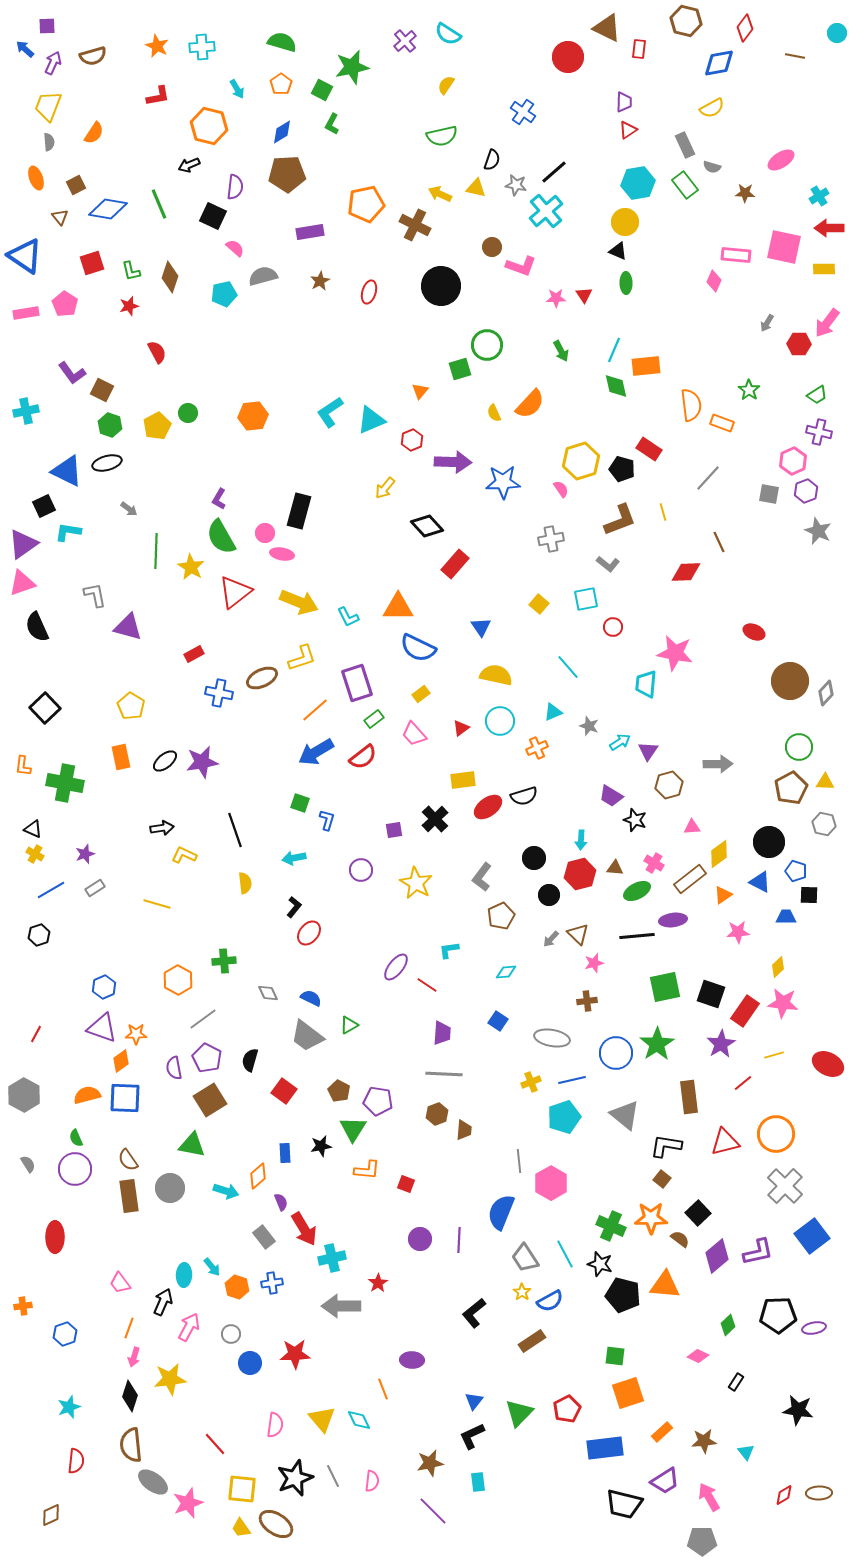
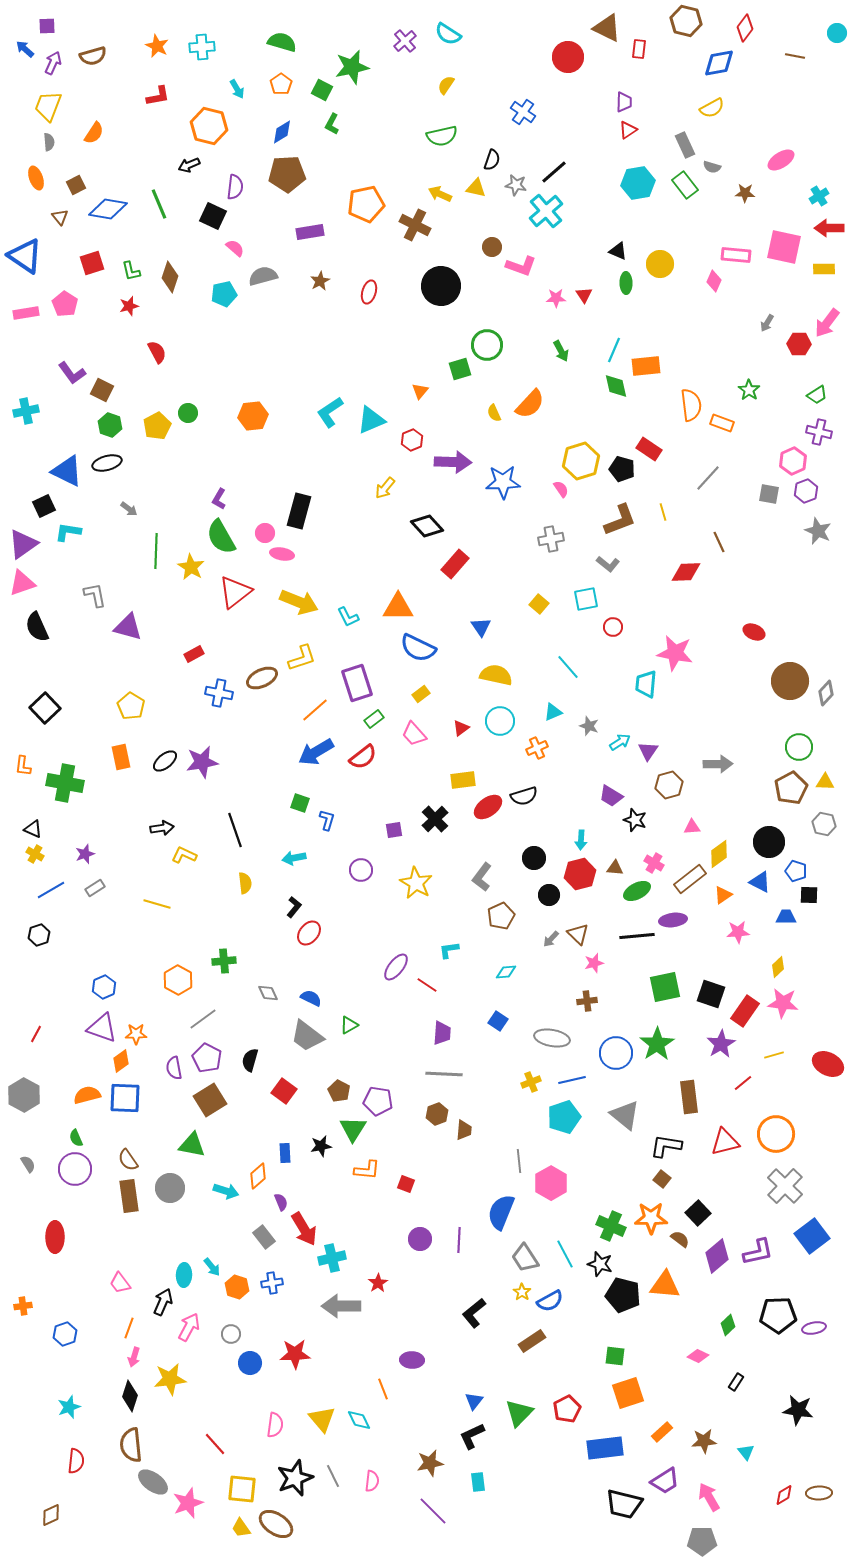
yellow circle at (625, 222): moved 35 px right, 42 px down
